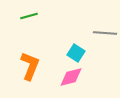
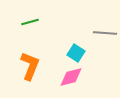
green line: moved 1 px right, 6 px down
